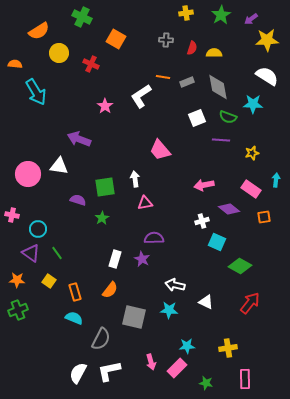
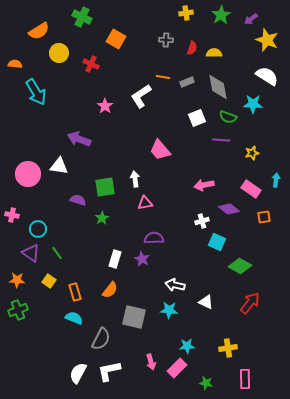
yellow star at (267, 40): rotated 25 degrees clockwise
